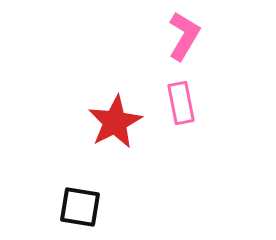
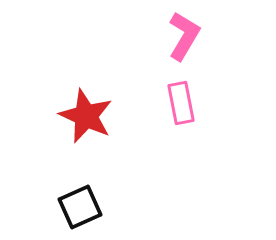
red star: moved 29 px left, 6 px up; rotated 20 degrees counterclockwise
black square: rotated 33 degrees counterclockwise
